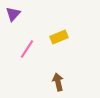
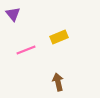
purple triangle: rotated 21 degrees counterclockwise
pink line: moved 1 px left, 1 px down; rotated 36 degrees clockwise
